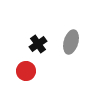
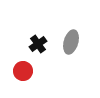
red circle: moved 3 px left
